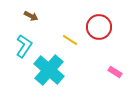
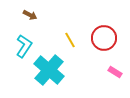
brown arrow: moved 1 px left, 1 px up
red circle: moved 5 px right, 11 px down
yellow line: rotated 28 degrees clockwise
